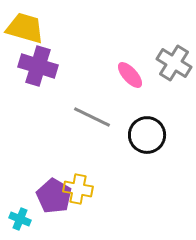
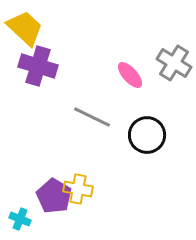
yellow trapezoid: rotated 27 degrees clockwise
